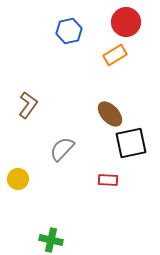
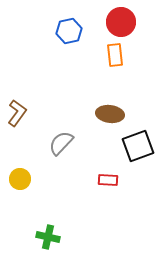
red circle: moved 5 px left
orange rectangle: rotated 65 degrees counterclockwise
brown L-shape: moved 11 px left, 8 px down
brown ellipse: rotated 40 degrees counterclockwise
black square: moved 7 px right, 3 px down; rotated 8 degrees counterclockwise
gray semicircle: moved 1 px left, 6 px up
yellow circle: moved 2 px right
green cross: moved 3 px left, 3 px up
